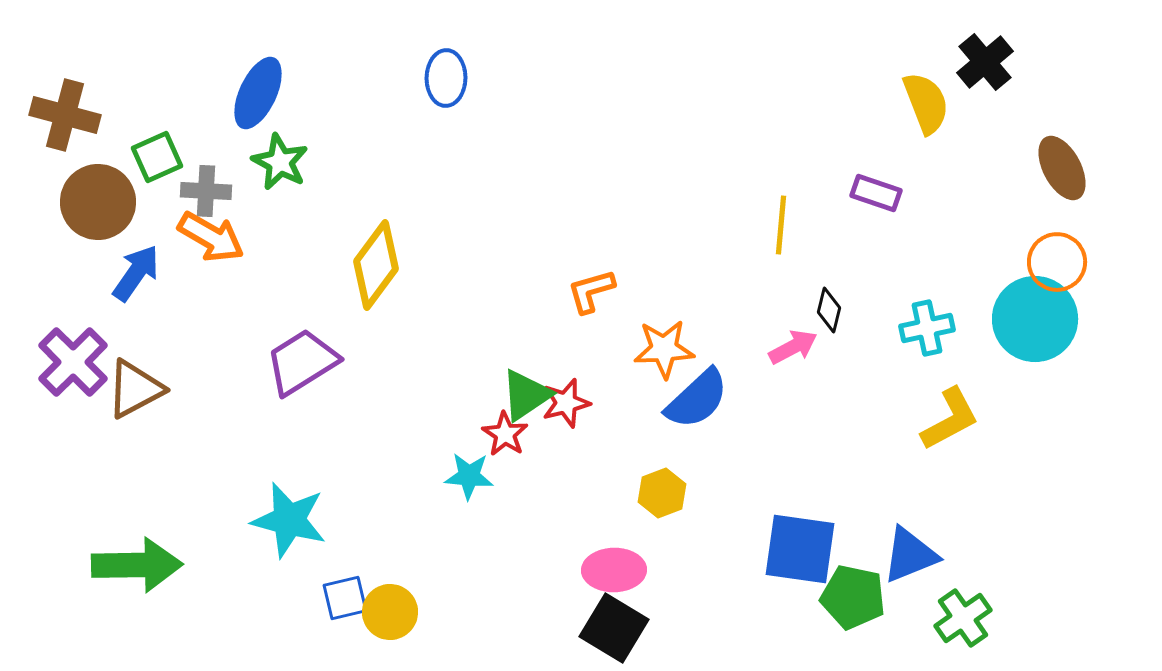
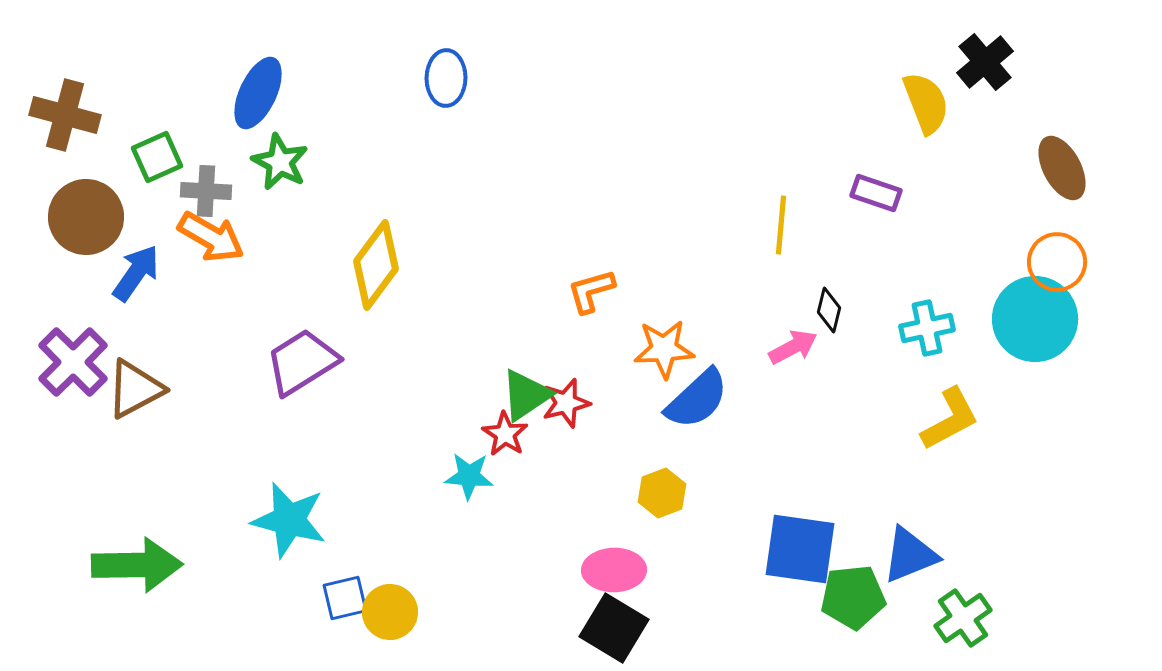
brown circle at (98, 202): moved 12 px left, 15 px down
green pentagon at (853, 597): rotated 18 degrees counterclockwise
